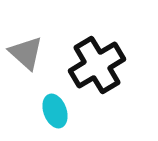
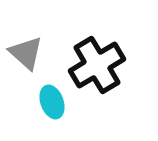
cyan ellipse: moved 3 px left, 9 px up
